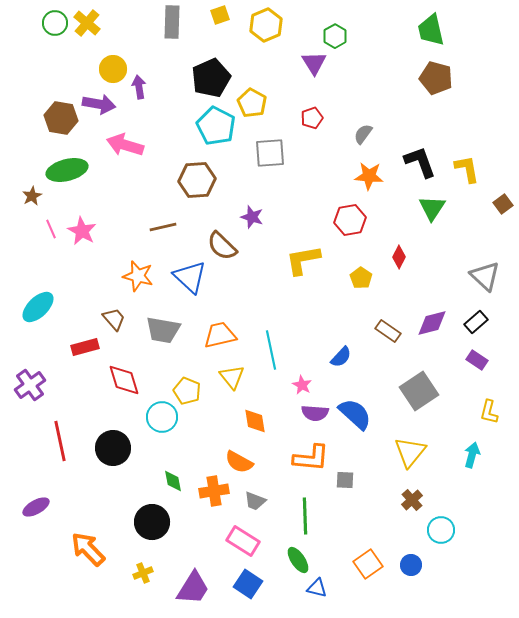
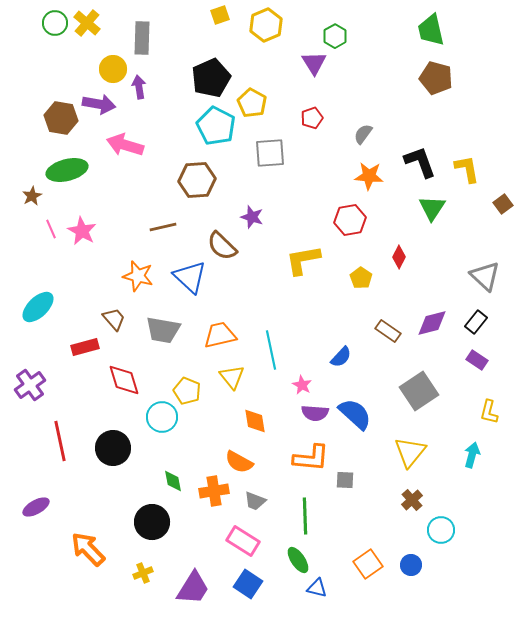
gray rectangle at (172, 22): moved 30 px left, 16 px down
black rectangle at (476, 322): rotated 10 degrees counterclockwise
